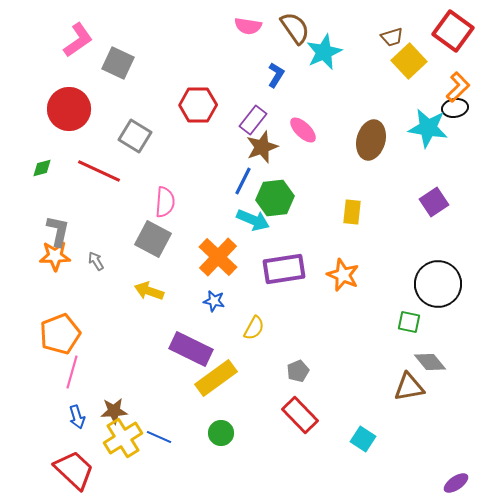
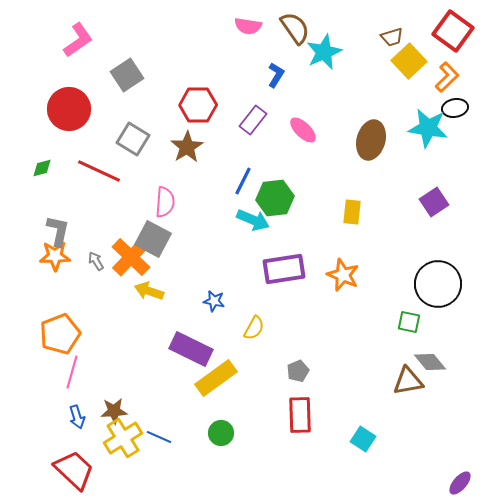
gray square at (118, 63): moved 9 px right, 12 px down; rotated 32 degrees clockwise
orange L-shape at (458, 87): moved 11 px left, 10 px up
gray square at (135, 136): moved 2 px left, 3 px down
brown star at (262, 147): moved 75 px left; rotated 12 degrees counterclockwise
orange cross at (218, 257): moved 87 px left
brown triangle at (409, 387): moved 1 px left, 6 px up
red rectangle at (300, 415): rotated 42 degrees clockwise
purple ellipse at (456, 483): moved 4 px right; rotated 15 degrees counterclockwise
